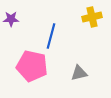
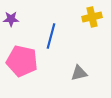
pink pentagon: moved 10 px left, 5 px up
